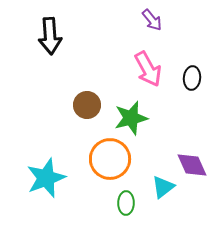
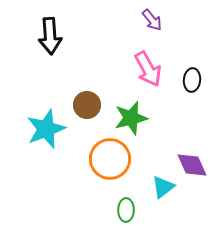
black ellipse: moved 2 px down
cyan star: moved 49 px up
green ellipse: moved 7 px down
